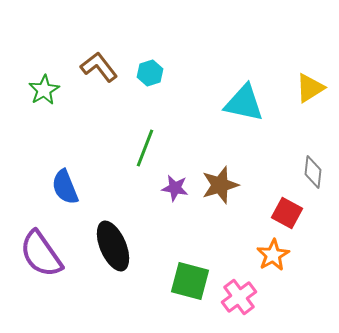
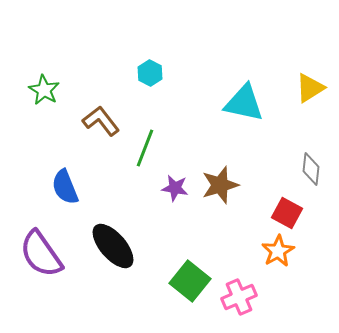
brown L-shape: moved 2 px right, 54 px down
cyan hexagon: rotated 15 degrees counterclockwise
green star: rotated 12 degrees counterclockwise
gray diamond: moved 2 px left, 3 px up
black ellipse: rotated 18 degrees counterclockwise
orange star: moved 5 px right, 4 px up
green square: rotated 24 degrees clockwise
pink cross: rotated 12 degrees clockwise
